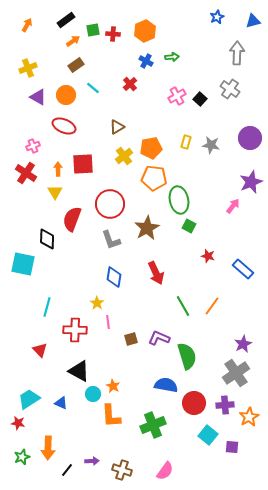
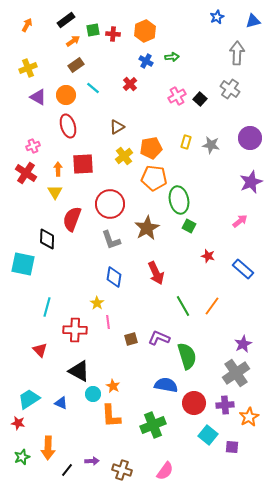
red ellipse at (64, 126): moved 4 px right; rotated 50 degrees clockwise
pink arrow at (233, 206): moved 7 px right, 15 px down; rotated 14 degrees clockwise
